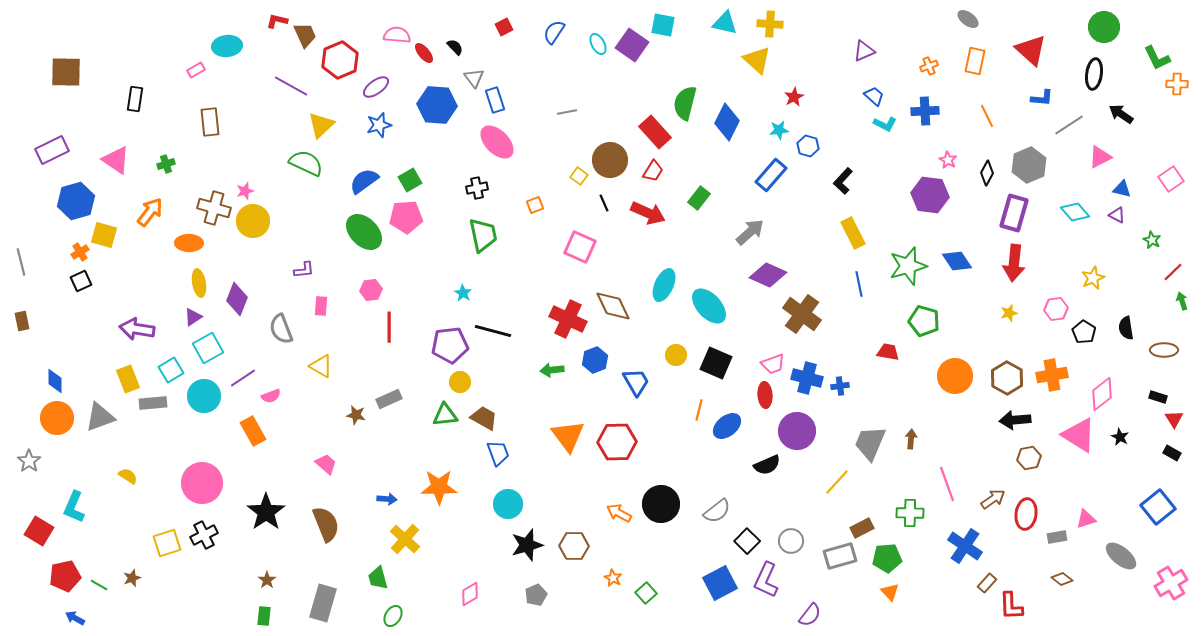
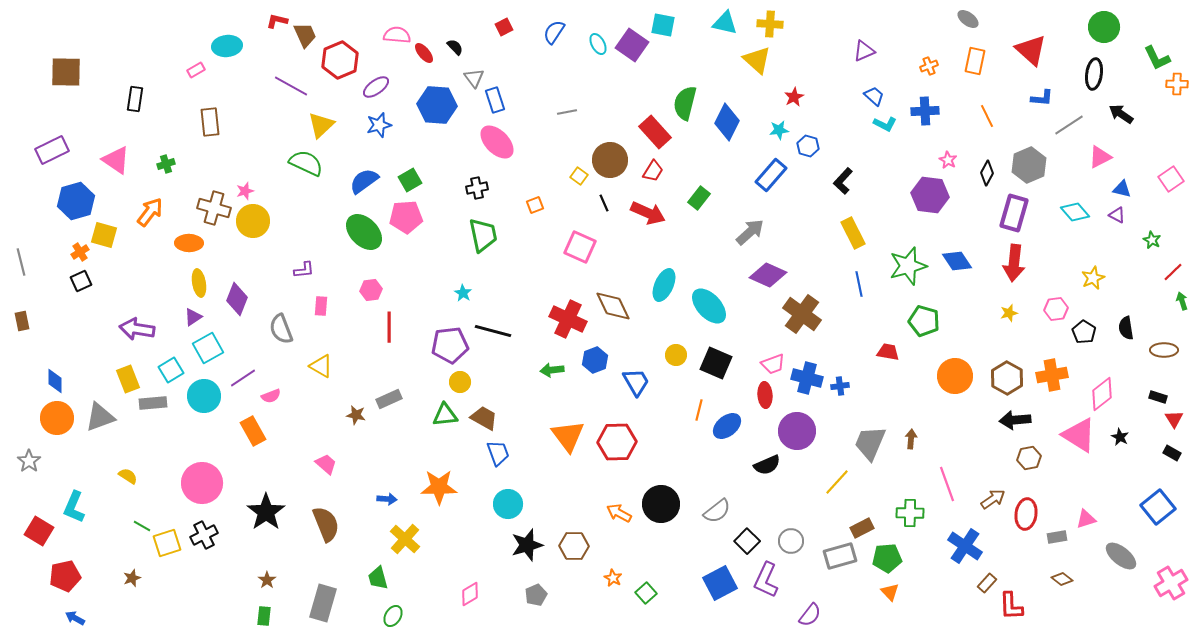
green line at (99, 585): moved 43 px right, 59 px up
